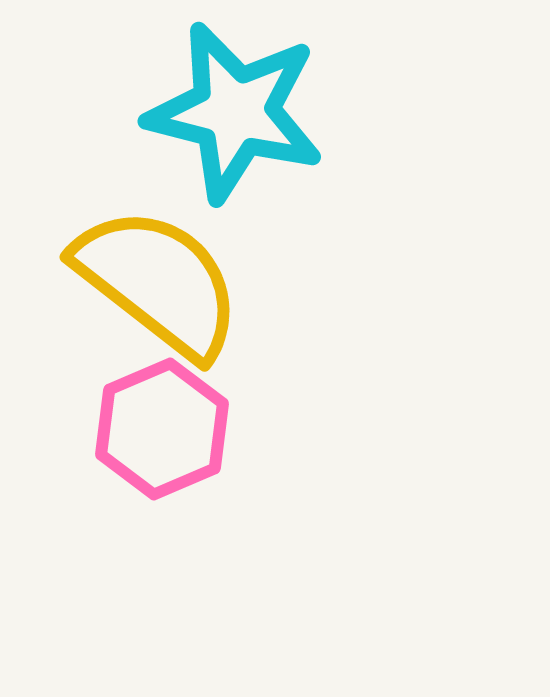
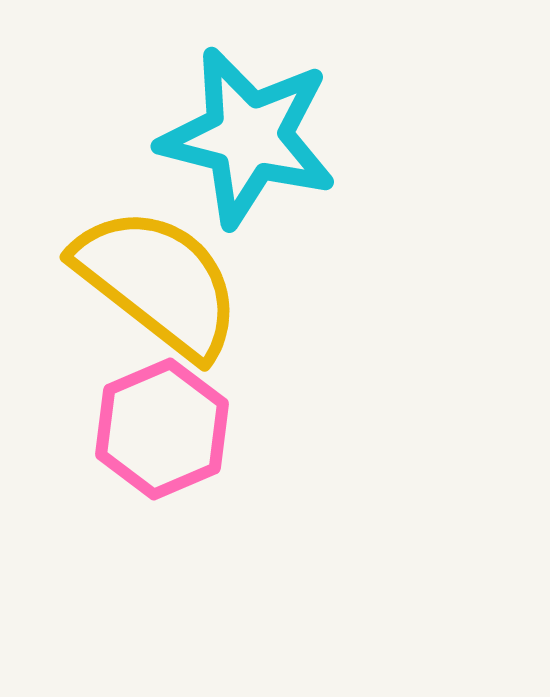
cyan star: moved 13 px right, 25 px down
